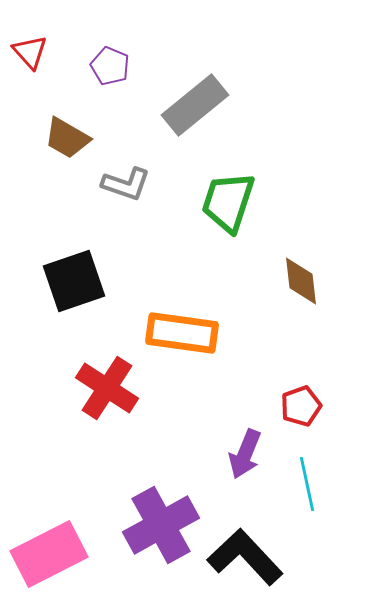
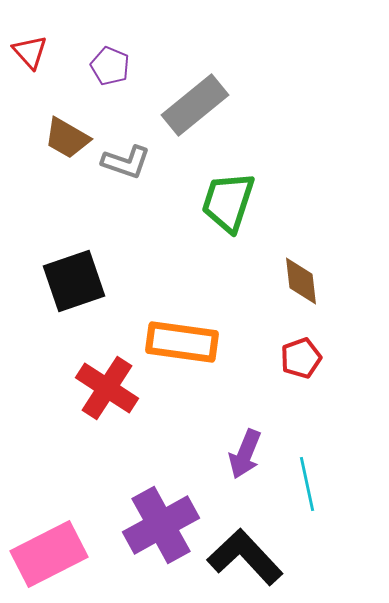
gray L-shape: moved 22 px up
orange rectangle: moved 9 px down
red pentagon: moved 48 px up
